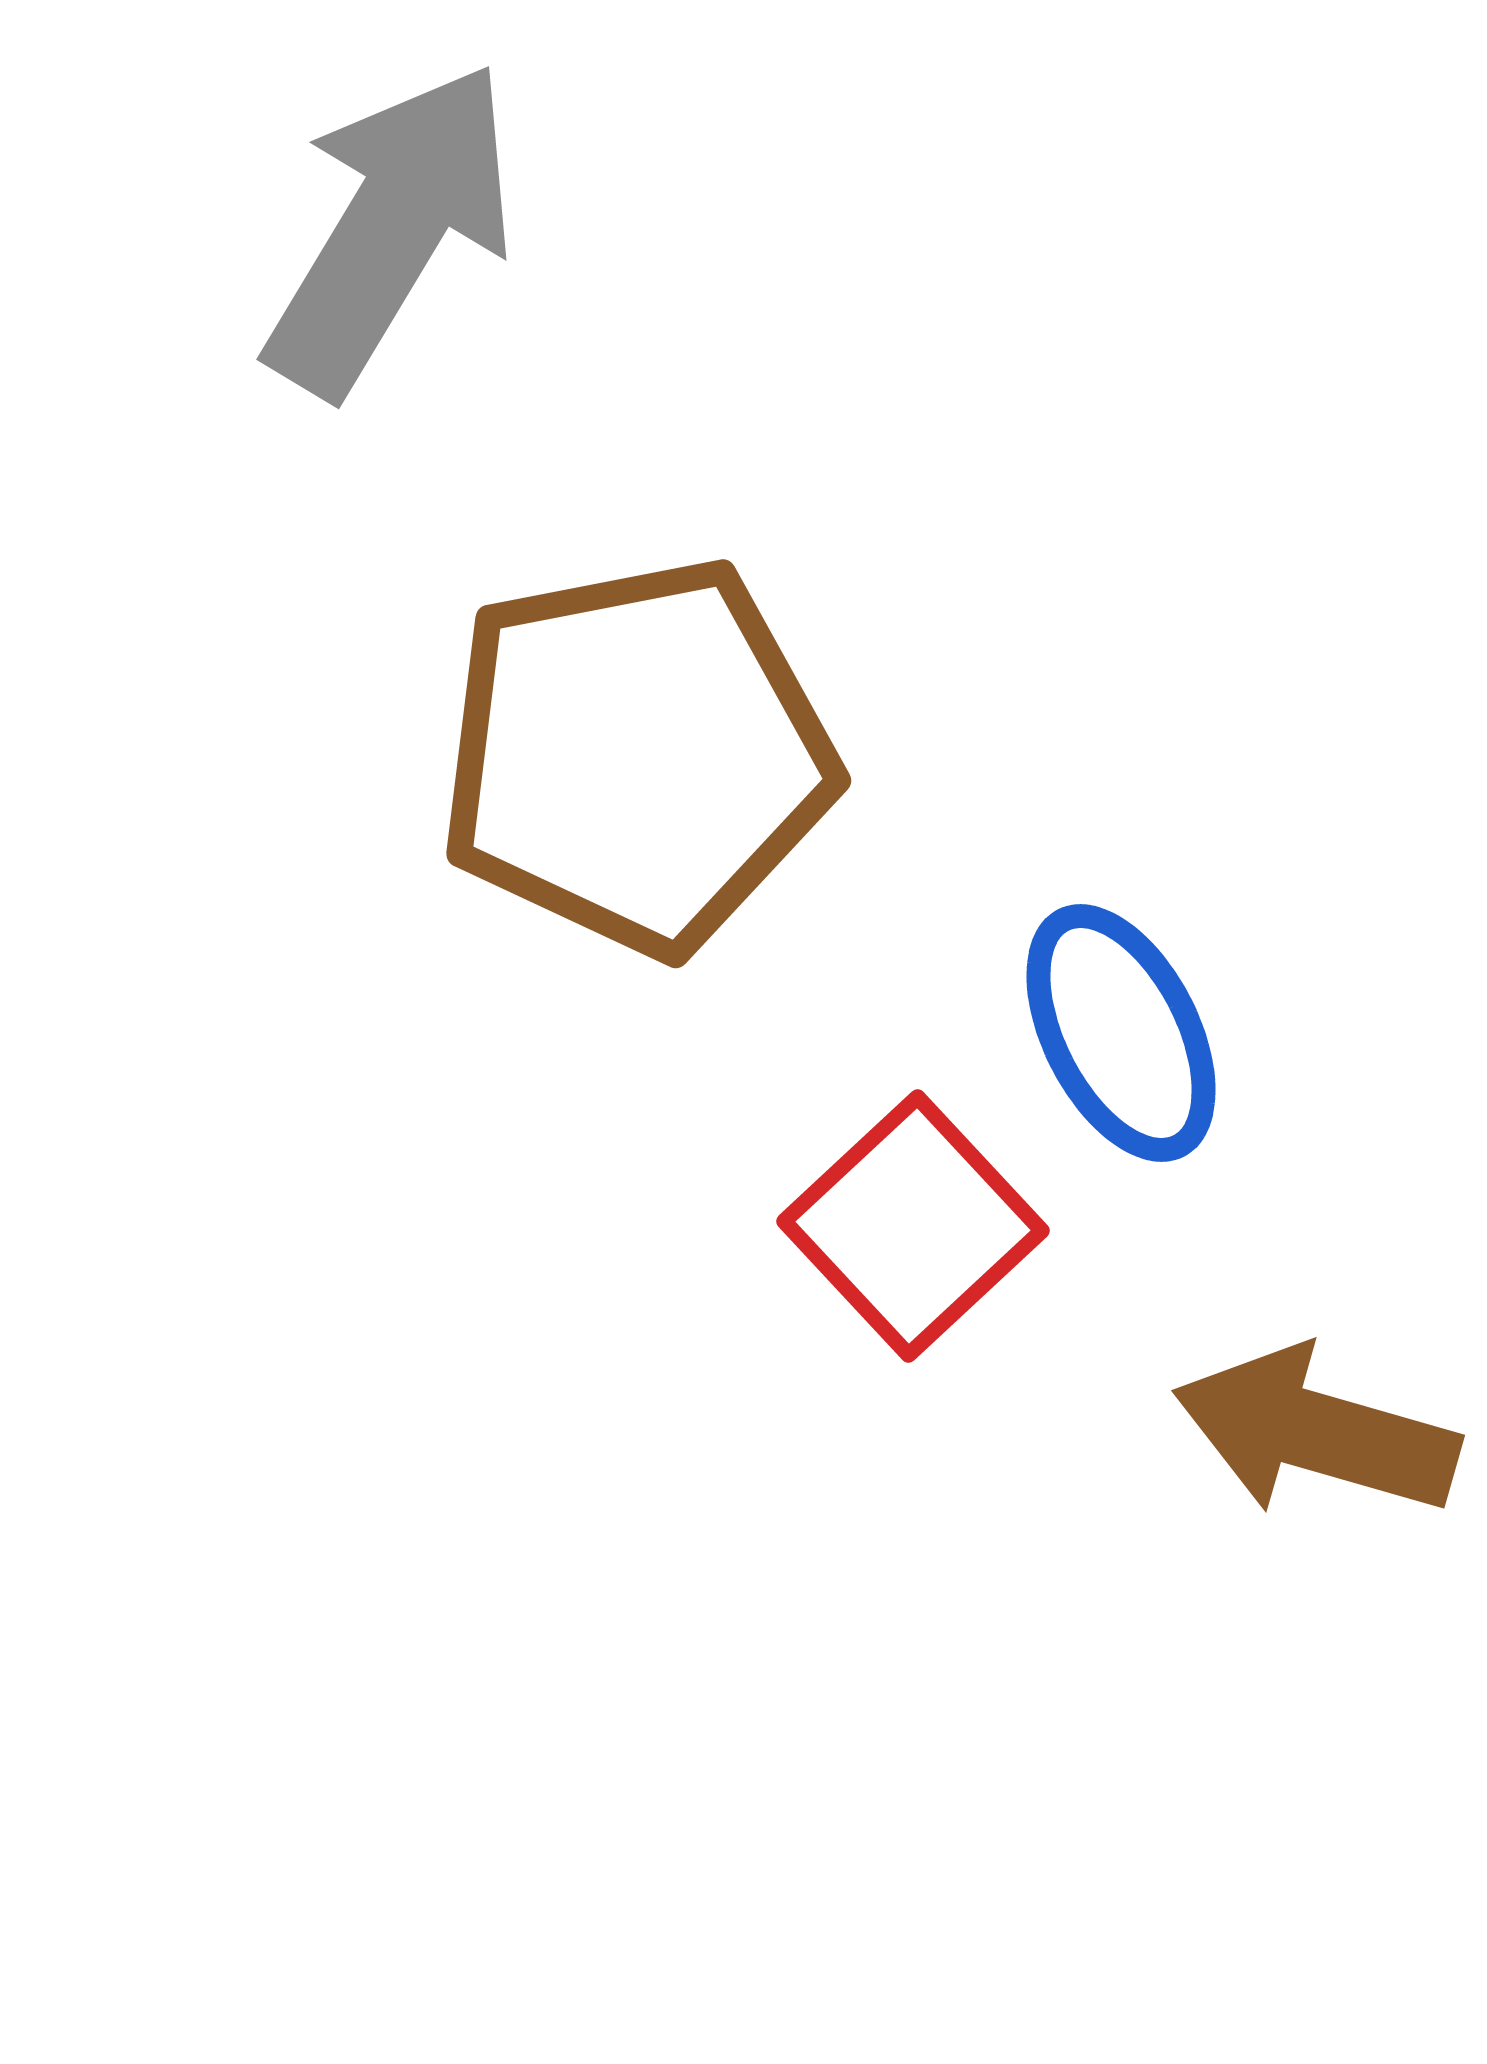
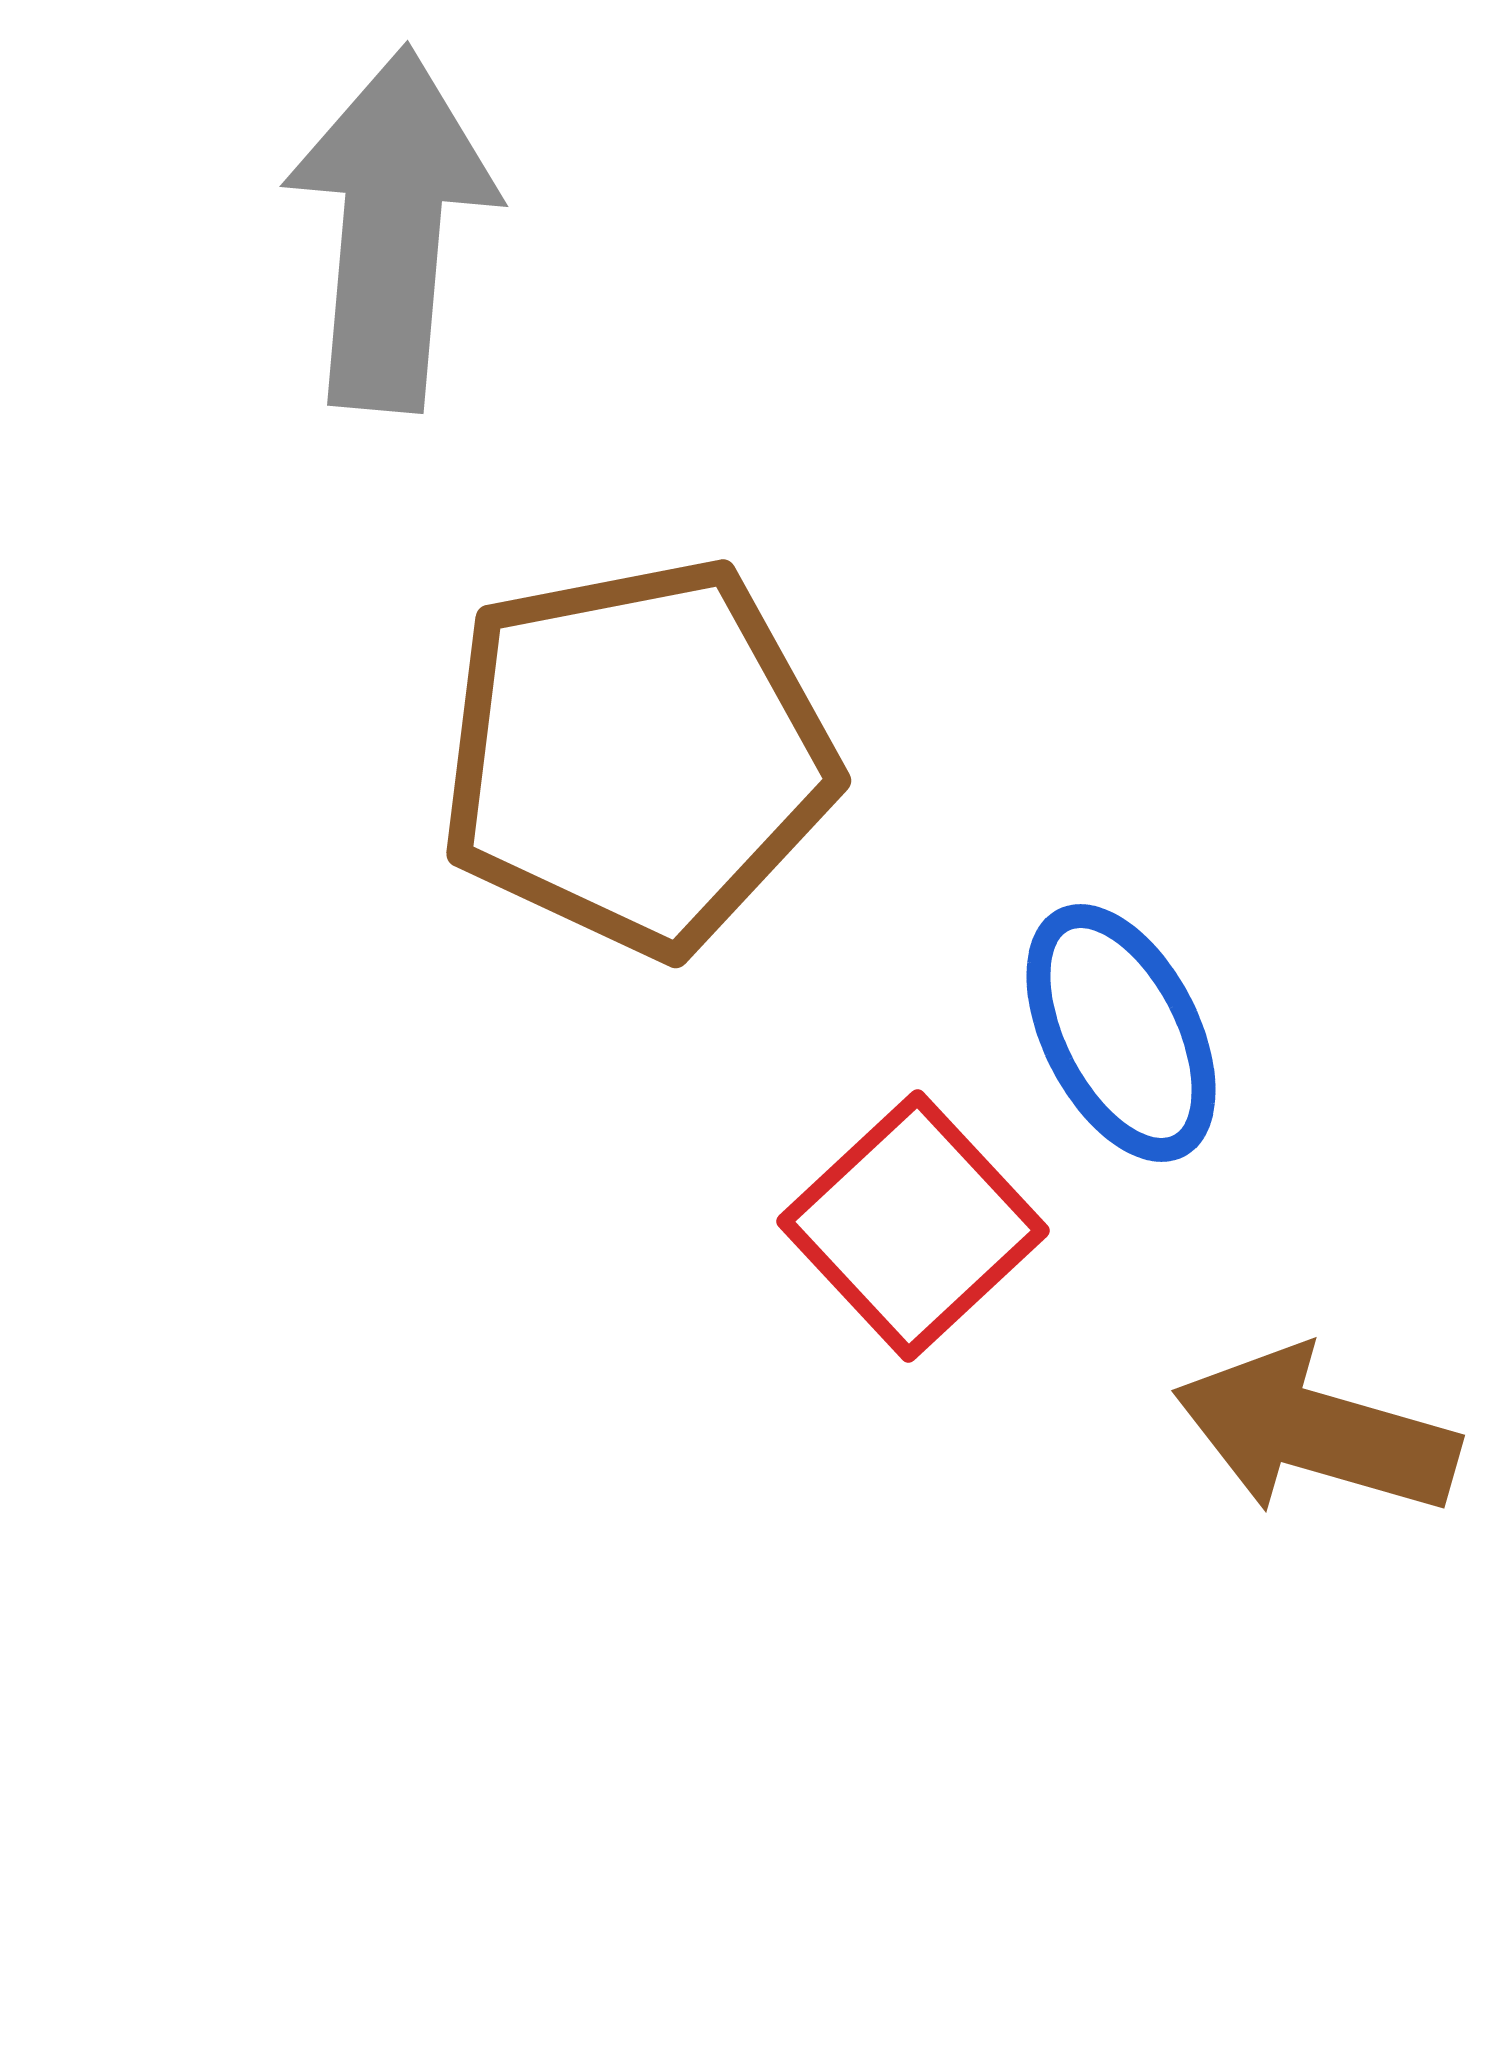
gray arrow: rotated 26 degrees counterclockwise
